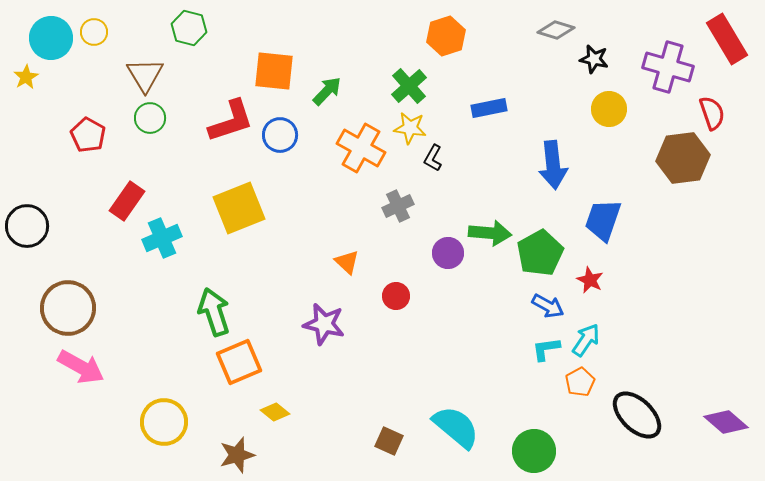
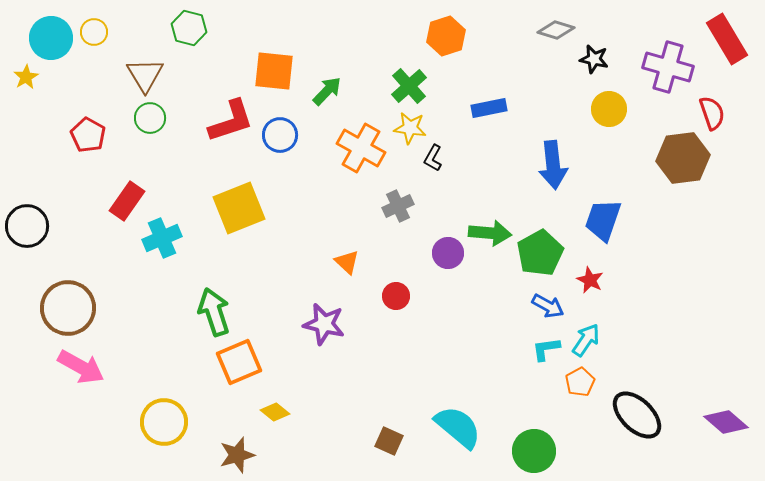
cyan semicircle at (456, 427): moved 2 px right
